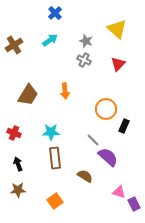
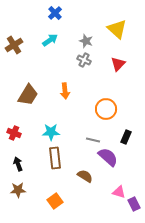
black rectangle: moved 2 px right, 11 px down
gray line: rotated 32 degrees counterclockwise
